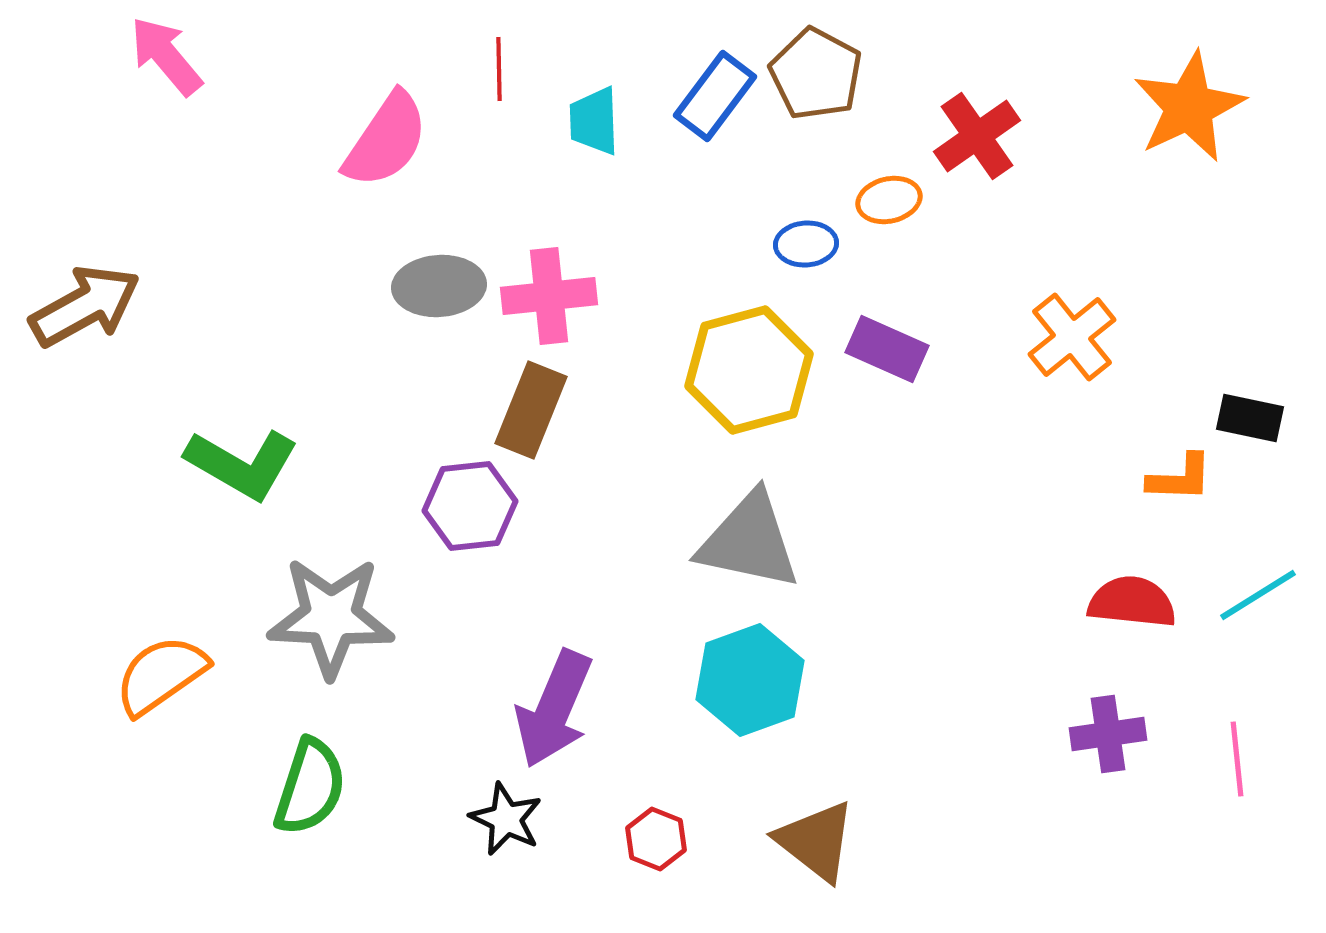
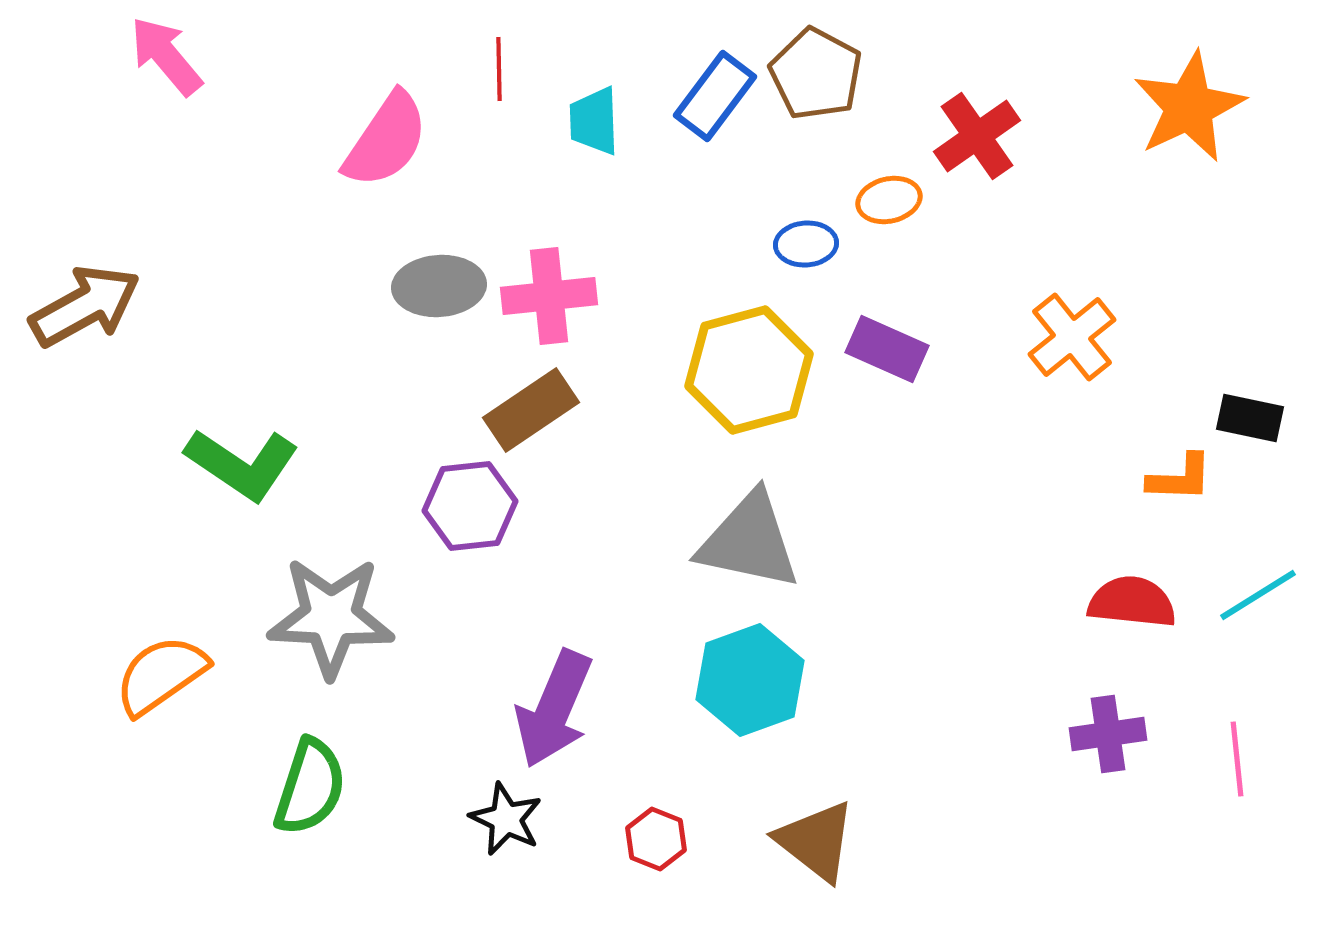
brown rectangle: rotated 34 degrees clockwise
green L-shape: rotated 4 degrees clockwise
